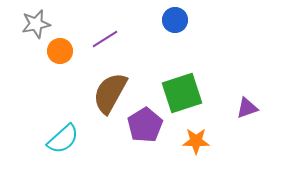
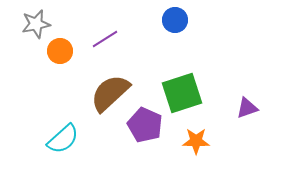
brown semicircle: rotated 18 degrees clockwise
purple pentagon: rotated 16 degrees counterclockwise
